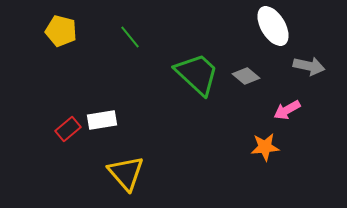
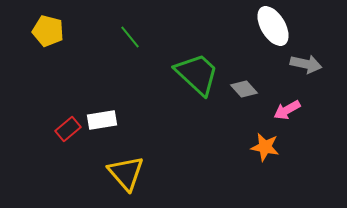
yellow pentagon: moved 13 px left
gray arrow: moved 3 px left, 2 px up
gray diamond: moved 2 px left, 13 px down; rotated 8 degrees clockwise
orange star: rotated 16 degrees clockwise
